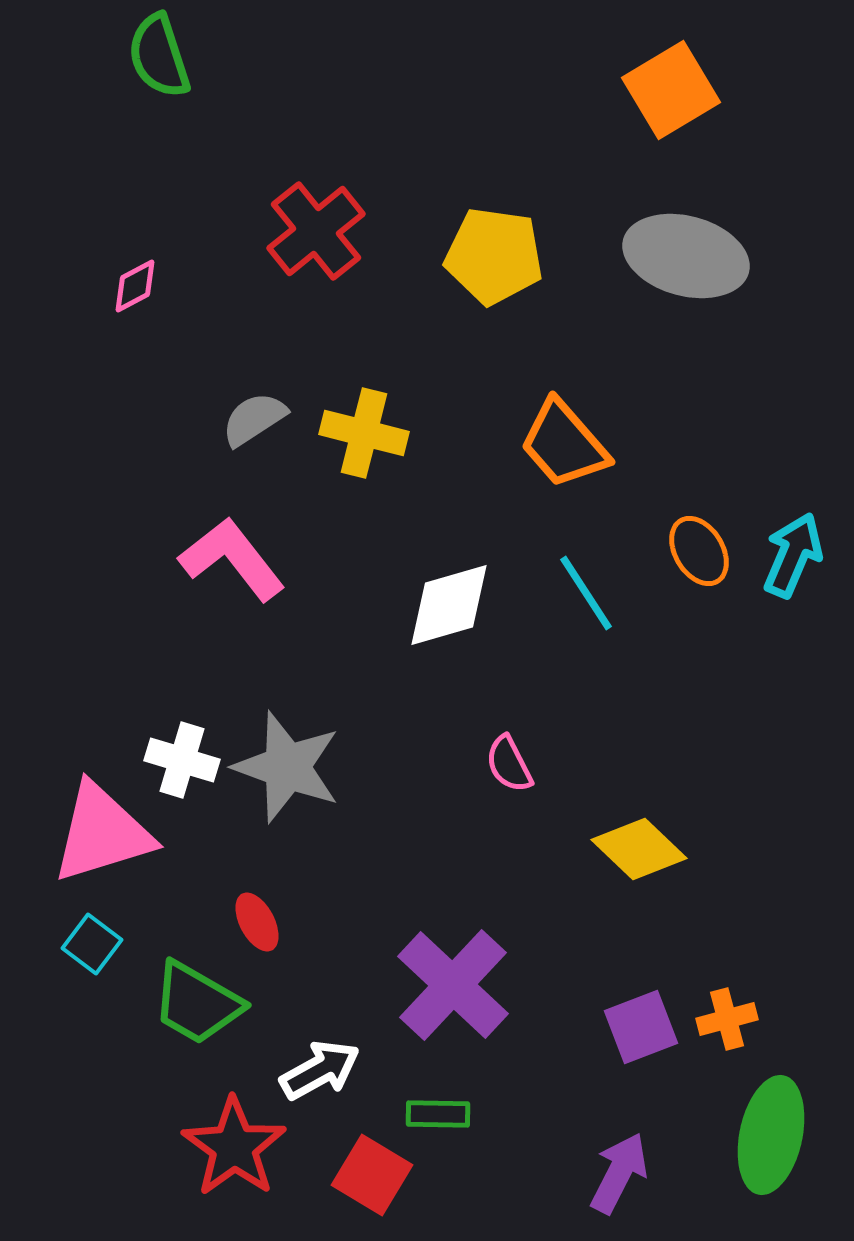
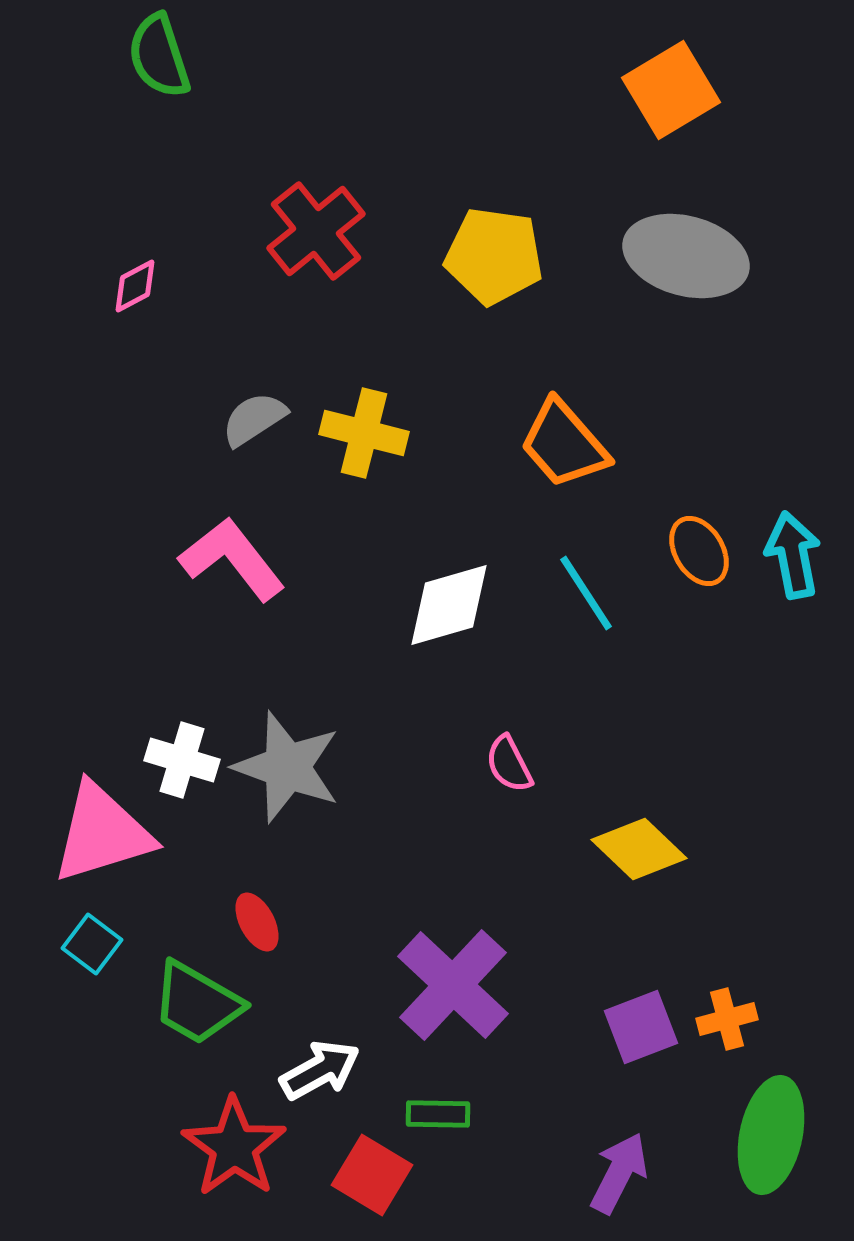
cyan arrow: rotated 34 degrees counterclockwise
